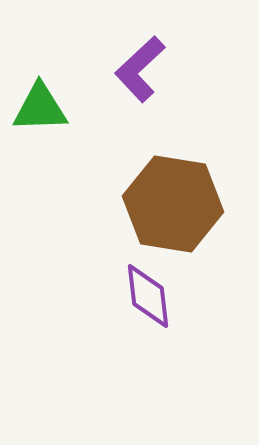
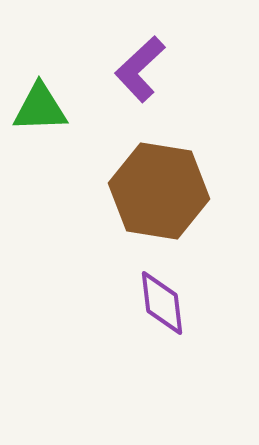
brown hexagon: moved 14 px left, 13 px up
purple diamond: moved 14 px right, 7 px down
